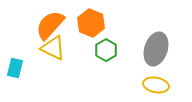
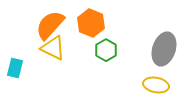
gray ellipse: moved 8 px right
